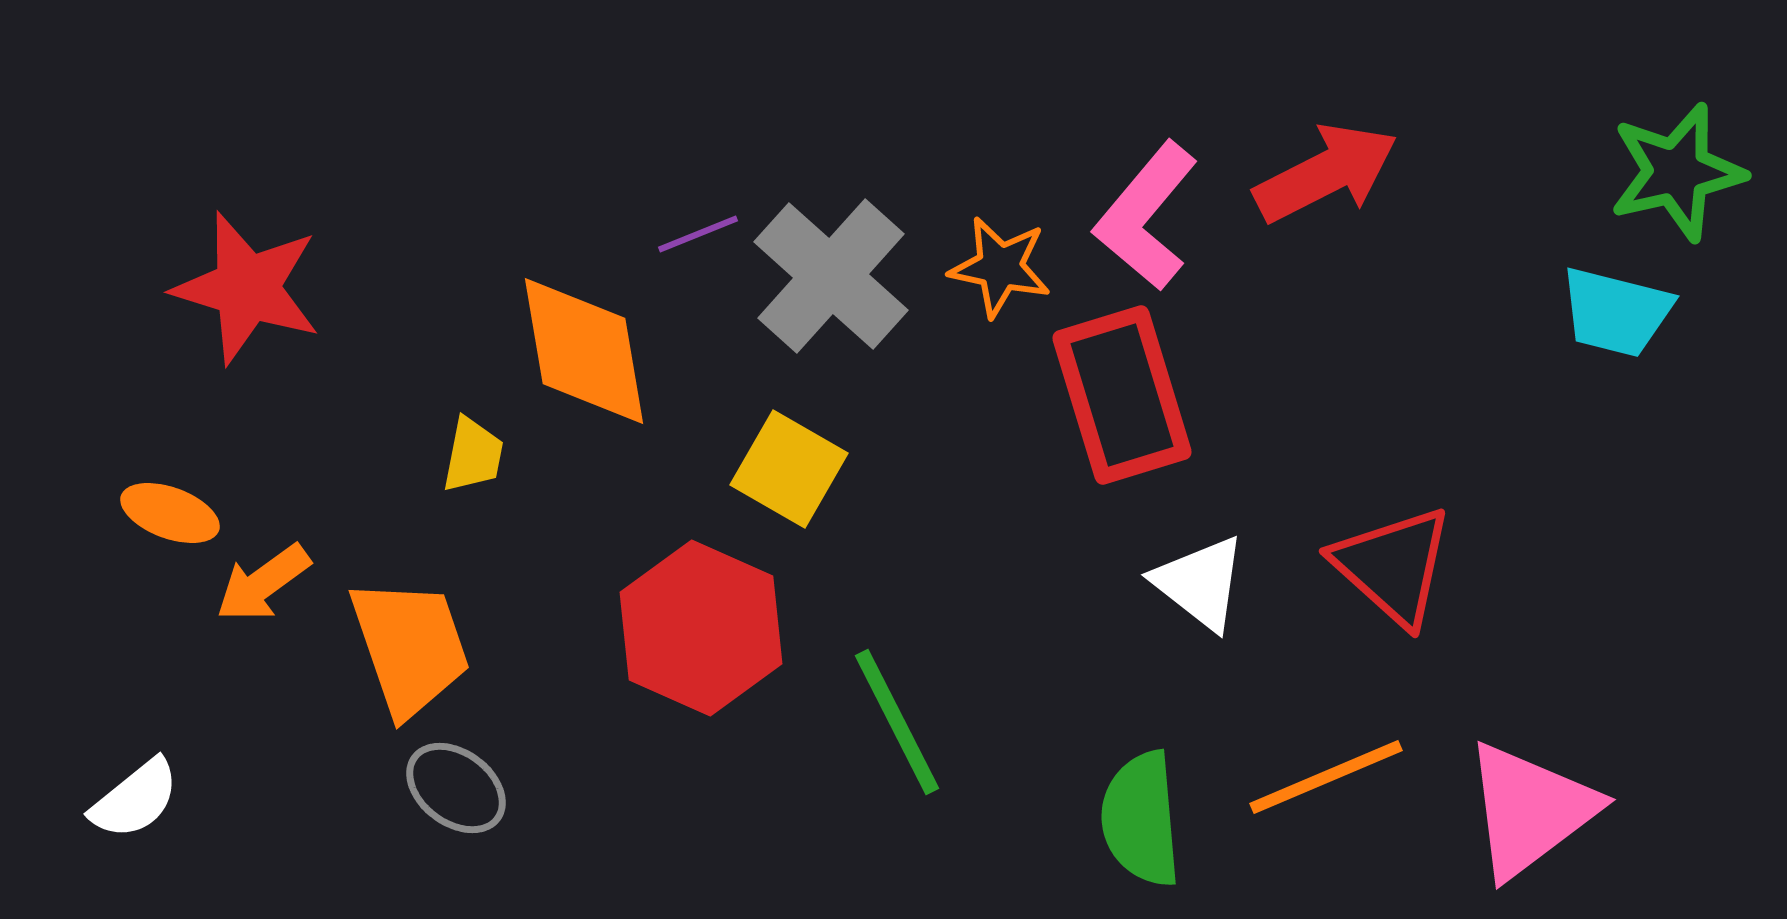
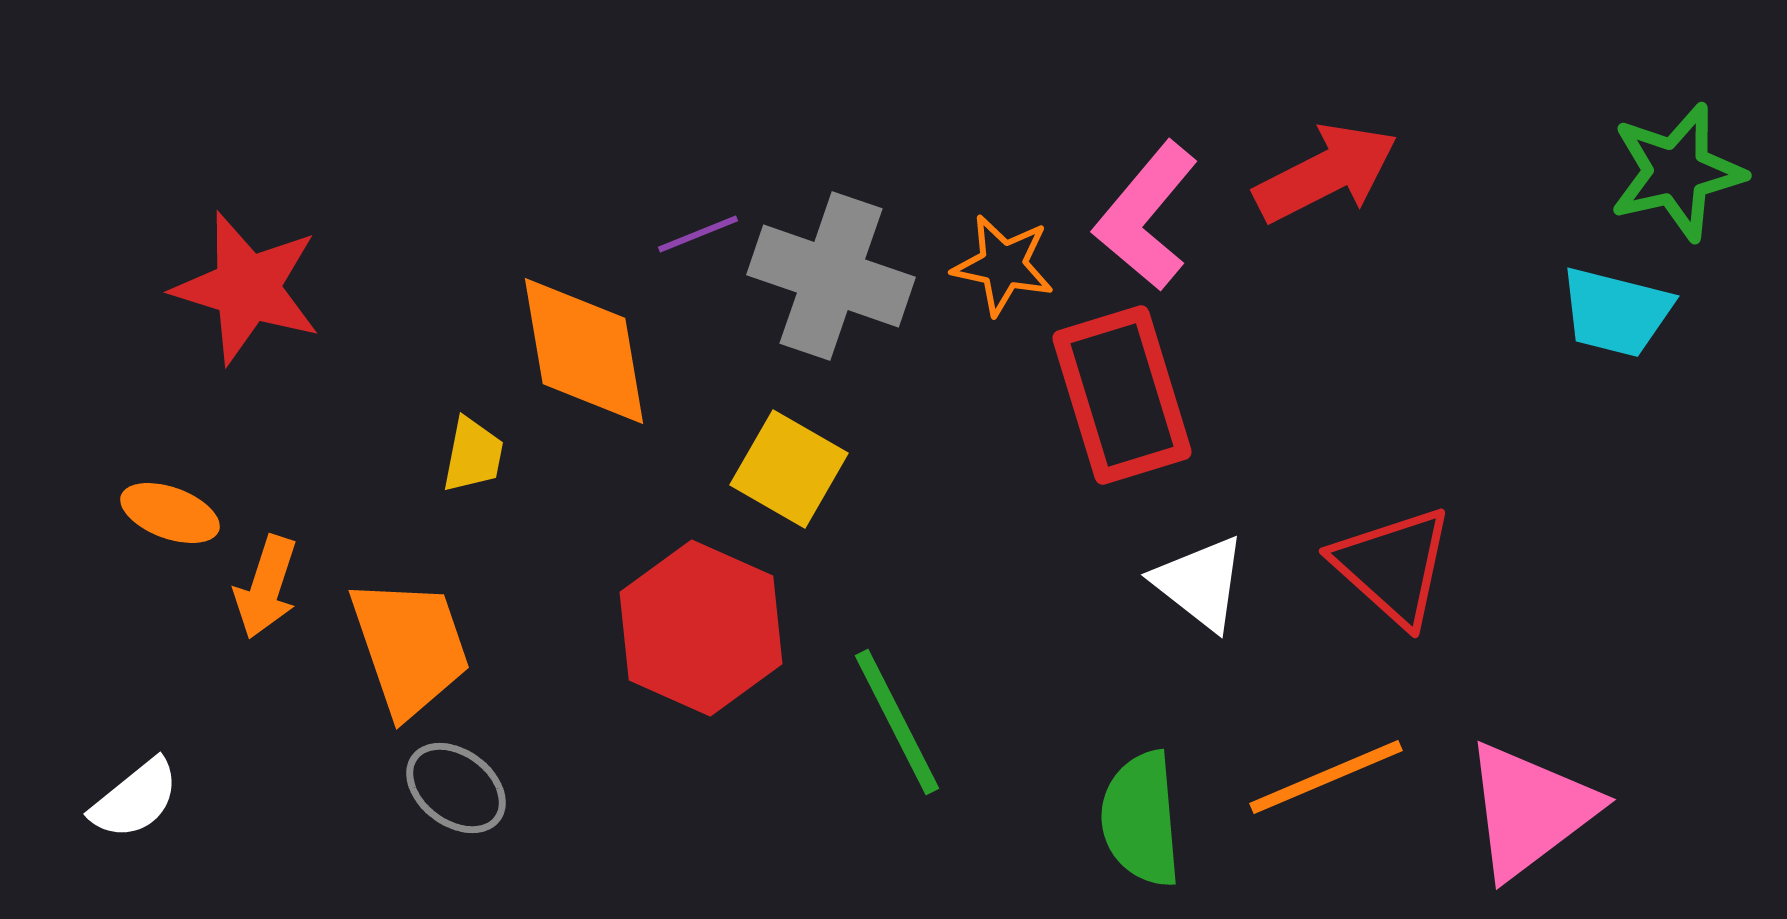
orange star: moved 3 px right, 2 px up
gray cross: rotated 23 degrees counterclockwise
orange arrow: moved 3 px right, 4 px down; rotated 36 degrees counterclockwise
